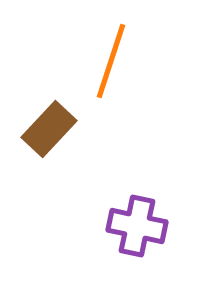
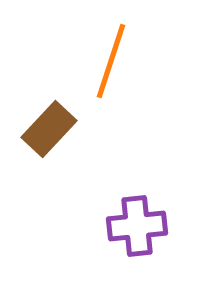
purple cross: rotated 18 degrees counterclockwise
